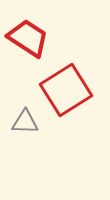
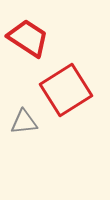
gray triangle: moved 1 px left; rotated 8 degrees counterclockwise
